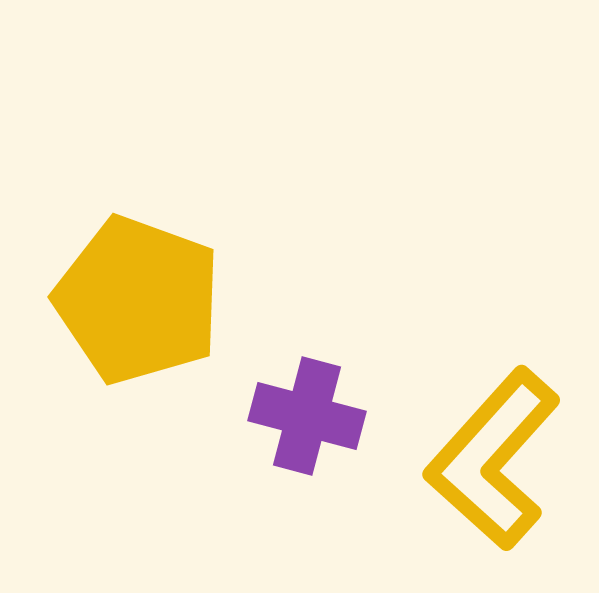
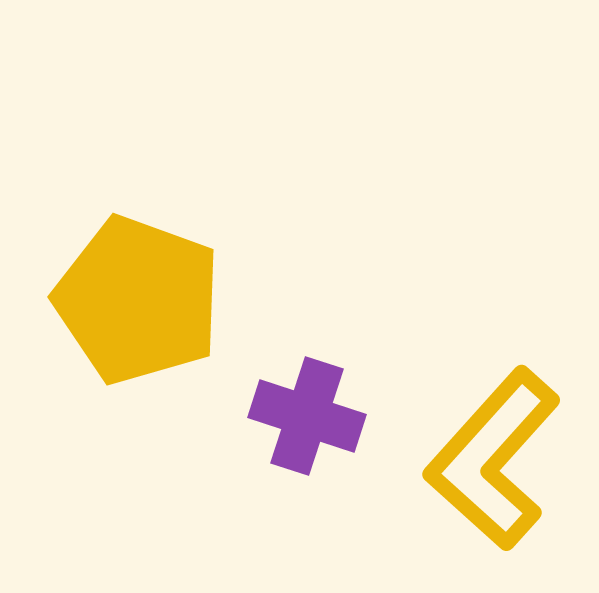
purple cross: rotated 3 degrees clockwise
